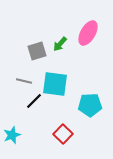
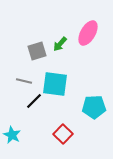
cyan pentagon: moved 4 px right, 2 px down
cyan star: rotated 24 degrees counterclockwise
